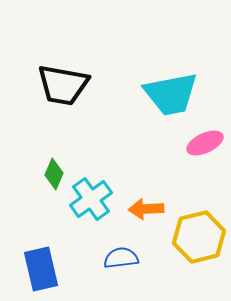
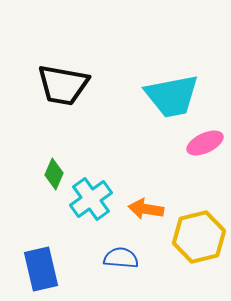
cyan trapezoid: moved 1 px right, 2 px down
orange arrow: rotated 12 degrees clockwise
blue semicircle: rotated 12 degrees clockwise
